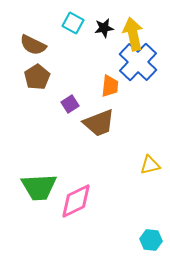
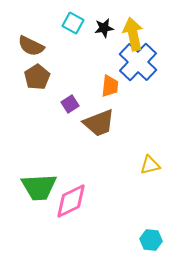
brown semicircle: moved 2 px left, 1 px down
pink diamond: moved 5 px left
